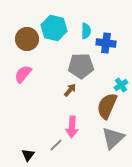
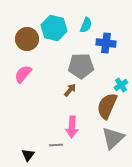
cyan semicircle: moved 6 px up; rotated 21 degrees clockwise
gray line: rotated 40 degrees clockwise
